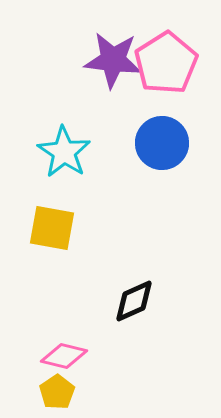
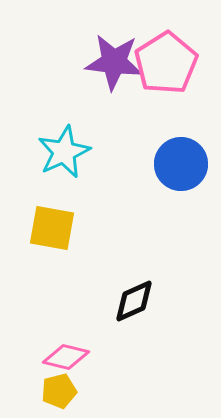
purple star: moved 1 px right, 2 px down
blue circle: moved 19 px right, 21 px down
cyan star: rotated 14 degrees clockwise
pink diamond: moved 2 px right, 1 px down
yellow pentagon: moved 2 px right, 1 px up; rotated 20 degrees clockwise
